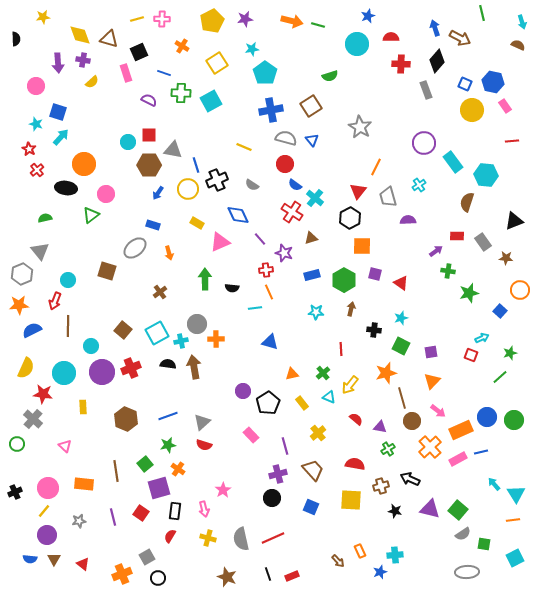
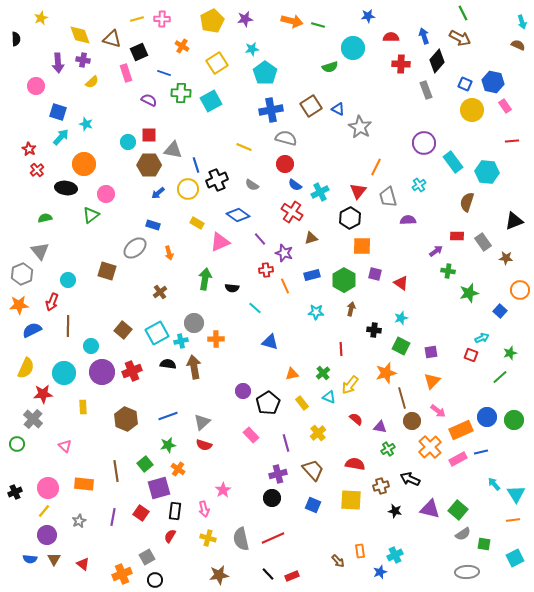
green line at (482, 13): moved 19 px left; rotated 14 degrees counterclockwise
blue star at (368, 16): rotated 16 degrees clockwise
yellow star at (43, 17): moved 2 px left, 1 px down; rotated 16 degrees counterclockwise
blue arrow at (435, 28): moved 11 px left, 8 px down
brown triangle at (109, 39): moved 3 px right
cyan circle at (357, 44): moved 4 px left, 4 px down
green semicircle at (330, 76): moved 9 px up
cyan star at (36, 124): moved 50 px right
blue triangle at (312, 140): moved 26 px right, 31 px up; rotated 24 degrees counterclockwise
cyan hexagon at (486, 175): moved 1 px right, 3 px up
blue arrow at (158, 193): rotated 16 degrees clockwise
cyan cross at (315, 198): moved 5 px right, 6 px up; rotated 24 degrees clockwise
blue diamond at (238, 215): rotated 30 degrees counterclockwise
green arrow at (205, 279): rotated 10 degrees clockwise
orange line at (269, 292): moved 16 px right, 6 px up
red arrow at (55, 301): moved 3 px left, 1 px down
cyan line at (255, 308): rotated 48 degrees clockwise
gray circle at (197, 324): moved 3 px left, 1 px up
red cross at (131, 368): moved 1 px right, 3 px down
red star at (43, 394): rotated 12 degrees counterclockwise
purple line at (285, 446): moved 1 px right, 3 px up
blue square at (311, 507): moved 2 px right, 2 px up
purple line at (113, 517): rotated 24 degrees clockwise
gray star at (79, 521): rotated 16 degrees counterclockwise
orange rectangle at (360, 551): rotated 16 degrees clockwise
cyan cross at (395, 555): rotated 21 degrees counterclockwise
black line at (268, 574): rotated 24 degrees counterclockwise
brown star at (227, 577): moved 8 px left, 2 px up; rotated 30 degrees counterclockwise
black circle at (158, 578): moved 3 px left, 2 px down
